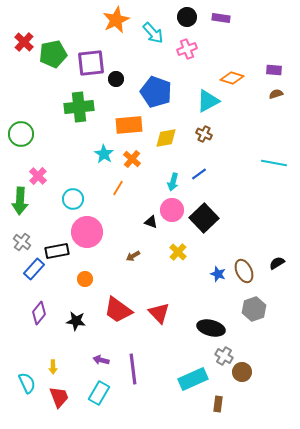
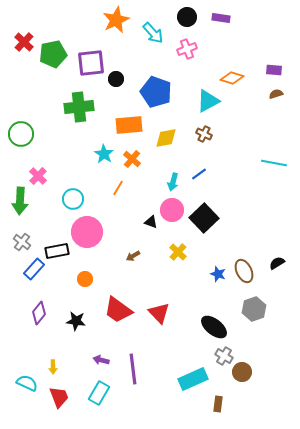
black ellipse at (211, 328): moved 3 px right, 1 px up; rotated 24 degrees clockwise
cyan semicircle at (27, 383): rotated 40 degrees counterclockwise
